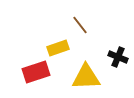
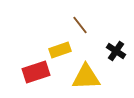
yellow rectangle: moved 2 px right, 2 px down
black cross: moved 2 px left, 6 px up; rotated 12 degrees clockwise
